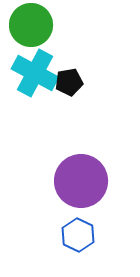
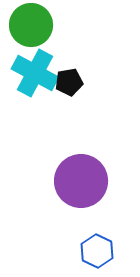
blue hexagon: moved 19 px right, 16 px down
